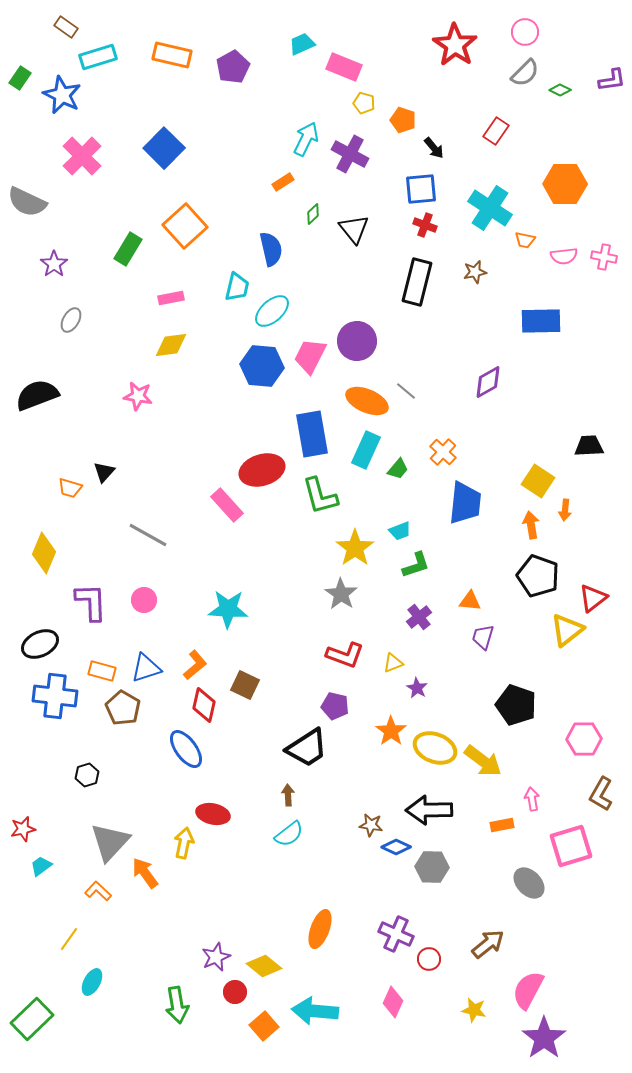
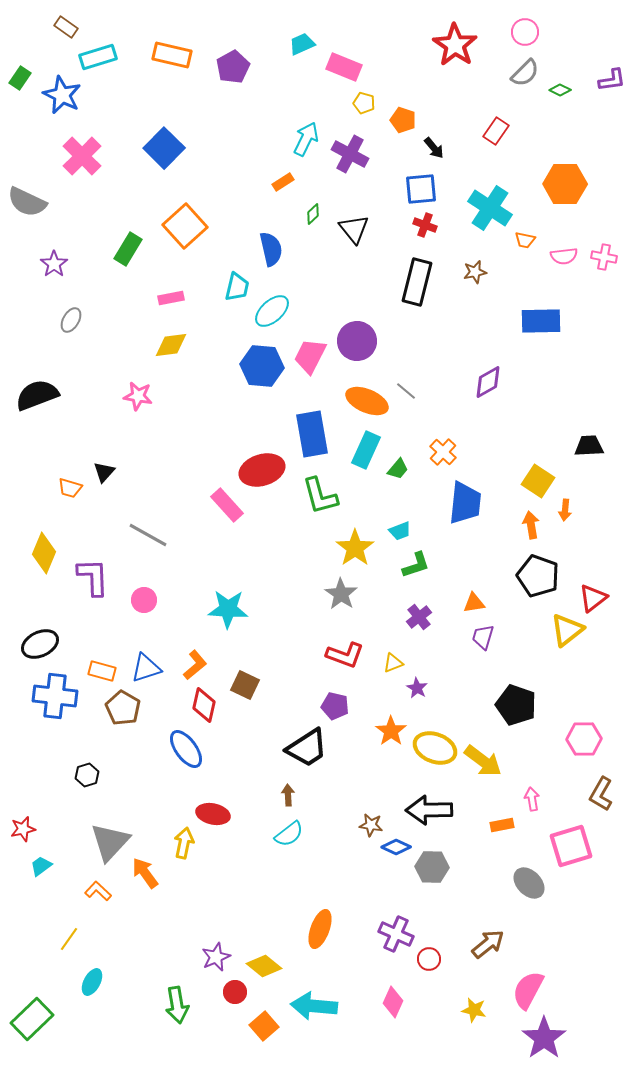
orange triangle at (470, 601): moved 4 px right, 2 px down; rotated 15 degrees counterclockwise
purple L-shape at (91, 602): moved 2 px right, 25 px up
cyan arrow at (315, 1011): moved 1 px left, 5 px up
